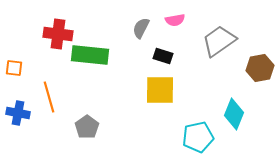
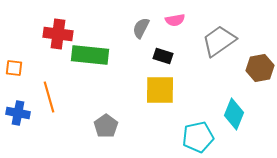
gray pentagon: moved 19 px right, 1 px up
